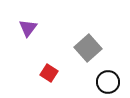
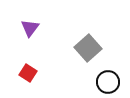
purple triangle: moved 2 px right
red square: moved 21 px left
